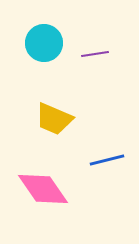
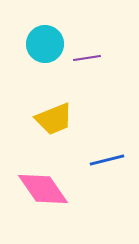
cyan circle: moved 1 px right, 1 px down
purple line: moved 8 px left, 4 px down
yellow trapezoid: rotated 45 degrees counterclockwise
